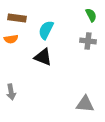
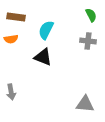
brown rectangle: moved 1 px left, 1 px up
